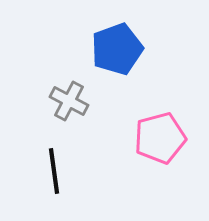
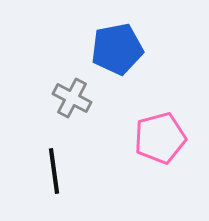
blue pentagon: rotated 9 degrees clockwise
gray cross: moved 3 px right, 3 px up
